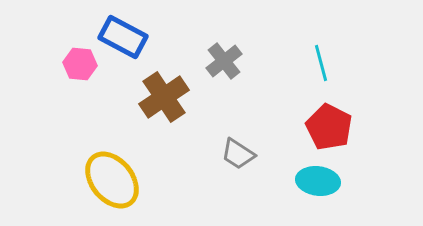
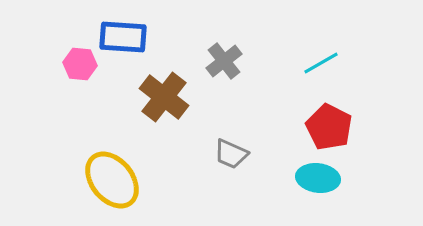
blue rectangle: rotated 24 degrees counterclockwise
cyan line: rotated 75 degrees clockwise
brown cross: rotated 18 degrees counterclockwise
gray trapezoid: moved 7 px left; rotated 9 degrees counterclockwise
cyan ellipse: moved 3 px up
